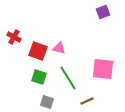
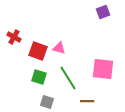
brown line: rotated 24 degrees clockwise
